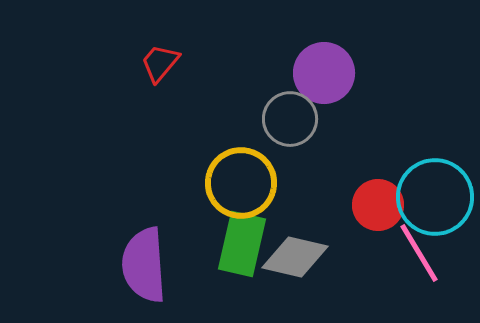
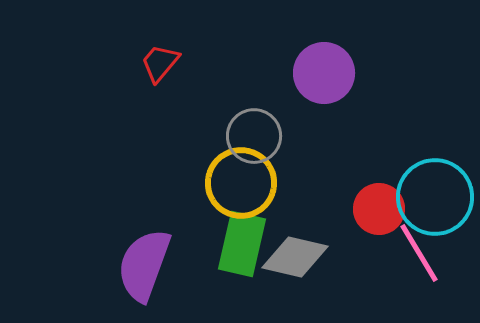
gray circle: moved 36 px left, 17 px down
red circle: moved 1 px right, 4 px down
purple semicircle: rotated 24 degrees clockwise
